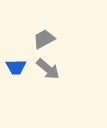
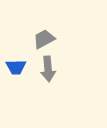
gray arrow: rotated 45 degrees clockwise
